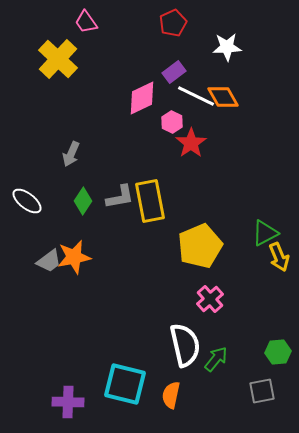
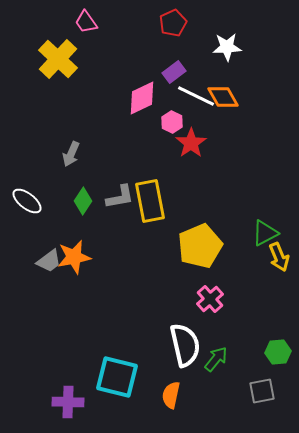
cyan square: moved 8 px left, 7 px up
